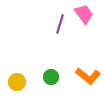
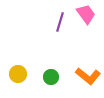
pink trapezoid: moved 2 px right
purple line: moved 2 px up
yellow circle: moved 1 px right, 8 px up
